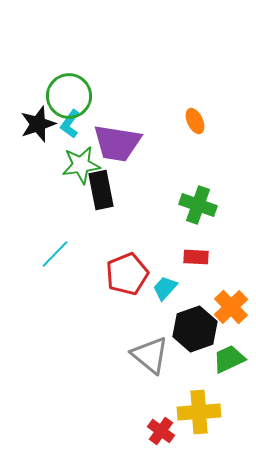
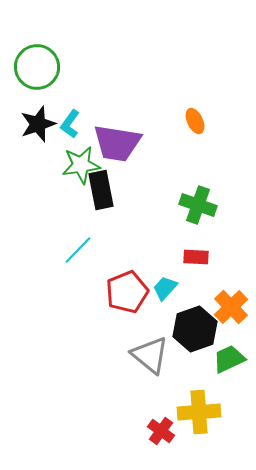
green circle: moved 32 px left, 29 px up
cyan line: moved 23 px right, 4 px up
red pentagon: moved 18 px down
